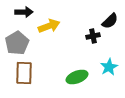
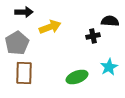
black semicircle: rotated 132 degrees counterclockwise
yellow arrow: moved 1 px right, 1 px down
